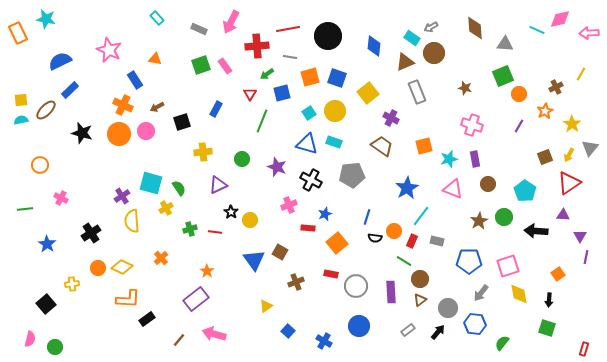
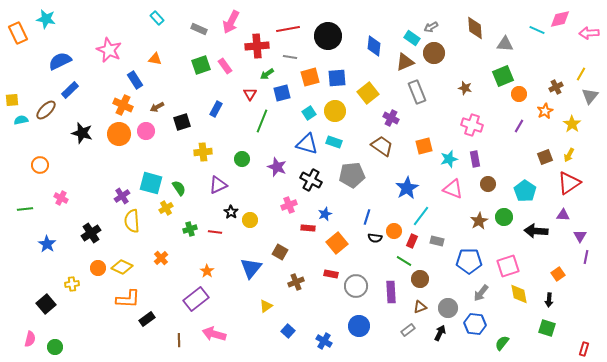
blue square at (337, 78): rotated 24 degrees counterclockwise
yellow square at (21, 100): moved 9 px left
gray triangle at (590, 148): moved 52 px up
blue triangle at (254, 260): moved 3 px left, 8 px down; rotated 15 degrees clockwise
brown triangle at (420, 300): moved 7 px down; rotated 16 degrees clockwise
black arrow at (438, 332): moved 2 px right, 1 px down; rotated 14 degrees counterclockwise
brown line at (179, 340): rotated 40 degrees counterclockwise
